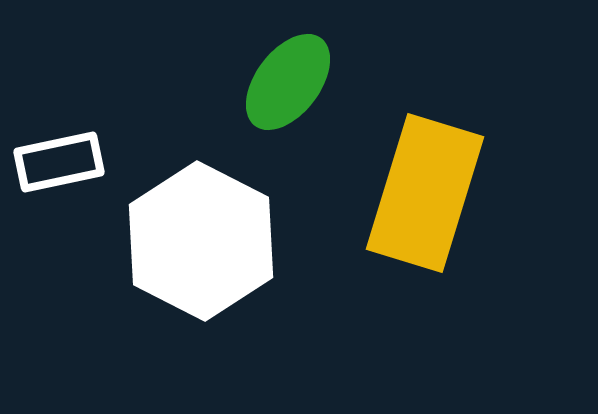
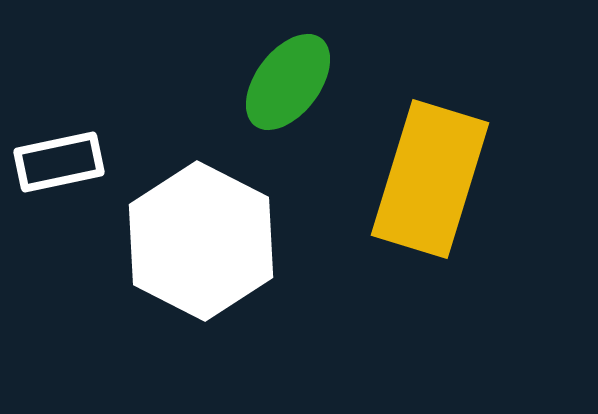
yellow rectangle: moved 5 px right, 14 px up
